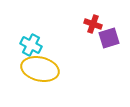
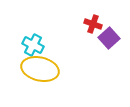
purple square: rotated 25 degrees counterclockwise
cyan cross: moved 2 px right
